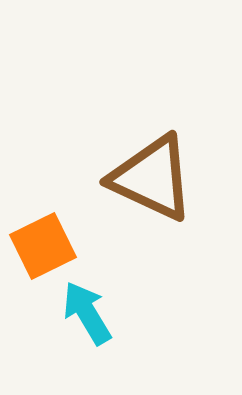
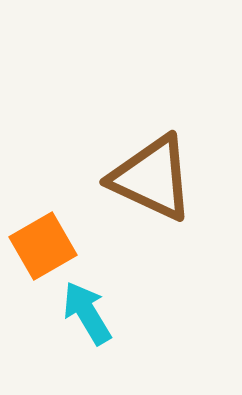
orange square: rotated 4 degrees counterclockwise
